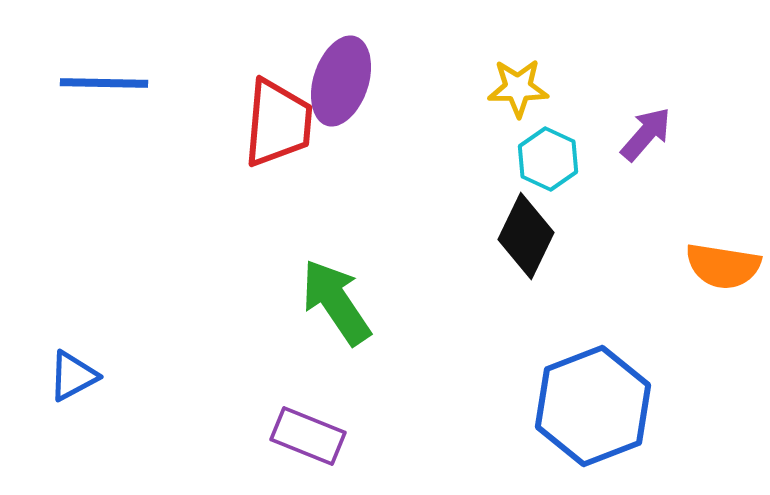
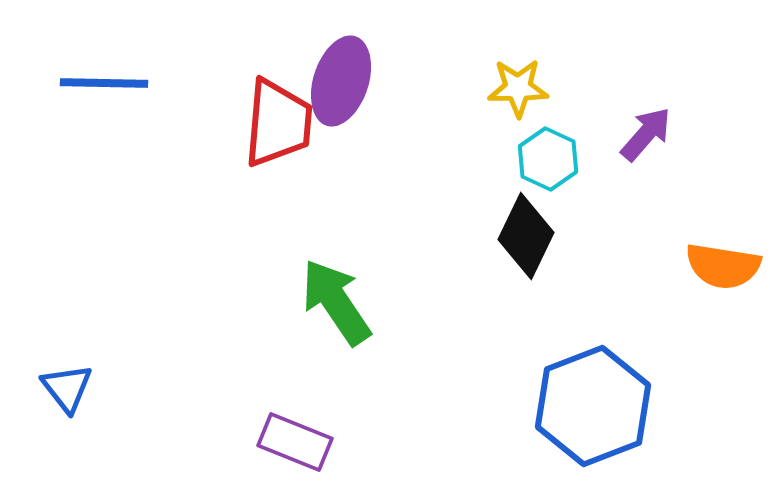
blue triangle: moved 6 px left, 12 px down; rotated 40 degrees counterclockwise
purple rectangle: moved 13 px left, 6 px down
